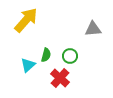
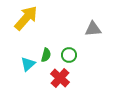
yellow arrow: moved 2 px up
green circle: moved 1 px left, 1 px up
cyan triangle: moved 1 px up
